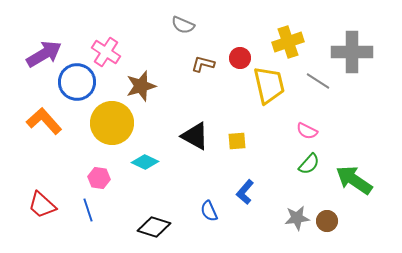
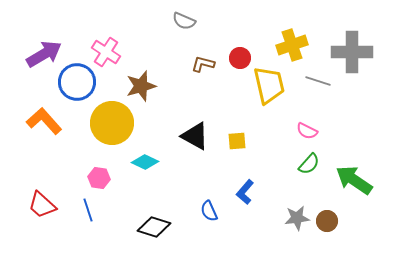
gray semicircle: moved 1 px right, 4 px up
yellow cross: moved 4 px right, 3 px down
gray line: rotated 15 degrees counterclockwise
